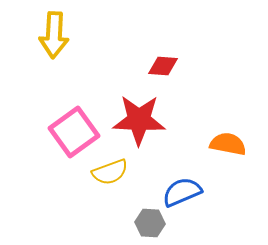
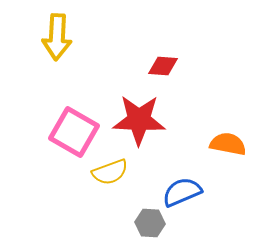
yellow arrow: moved 3 px right, 2 px down
pink square: rotated 24 degrees counterclockwise
